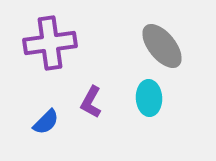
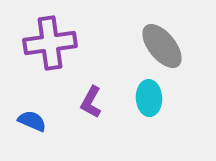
blue semicircle: moved 14 px left, 1 px up; rotated 112 degrees counterclockwise
